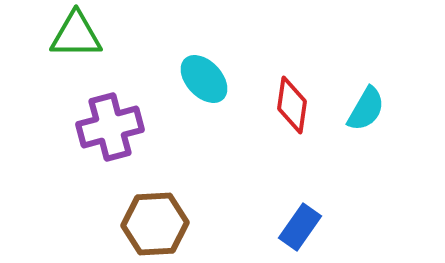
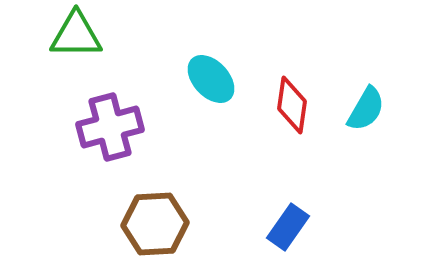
cyan ellipse: moved 7 px right
blue rectangle: moved 12 px left
